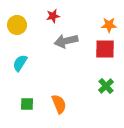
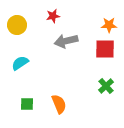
cyan semicircle: rotated 24 degrees clockwise
